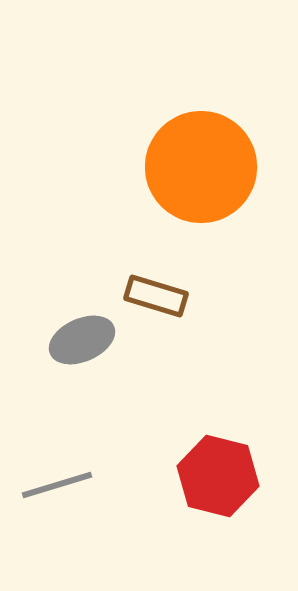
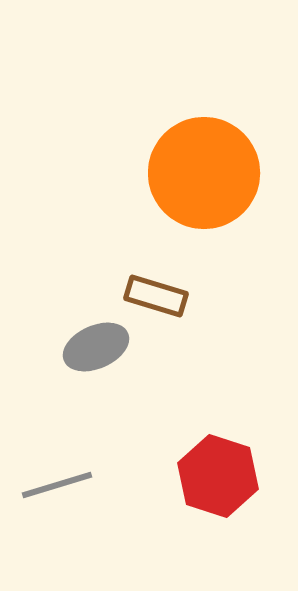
orange circle: moved 3 px right, 6 px down
gray ellipse: moved 14 px right, 7 px down
red hexagon: rotated 4 degrees clockwise
